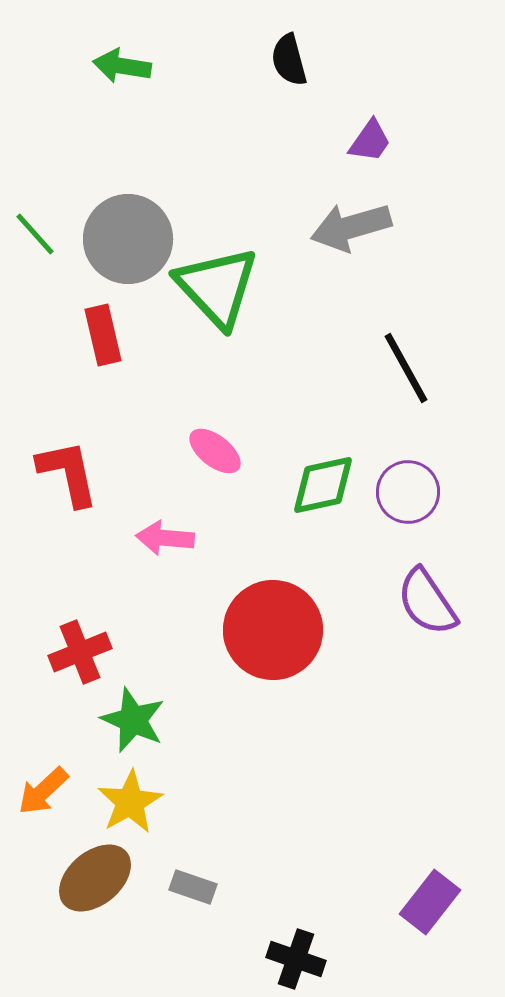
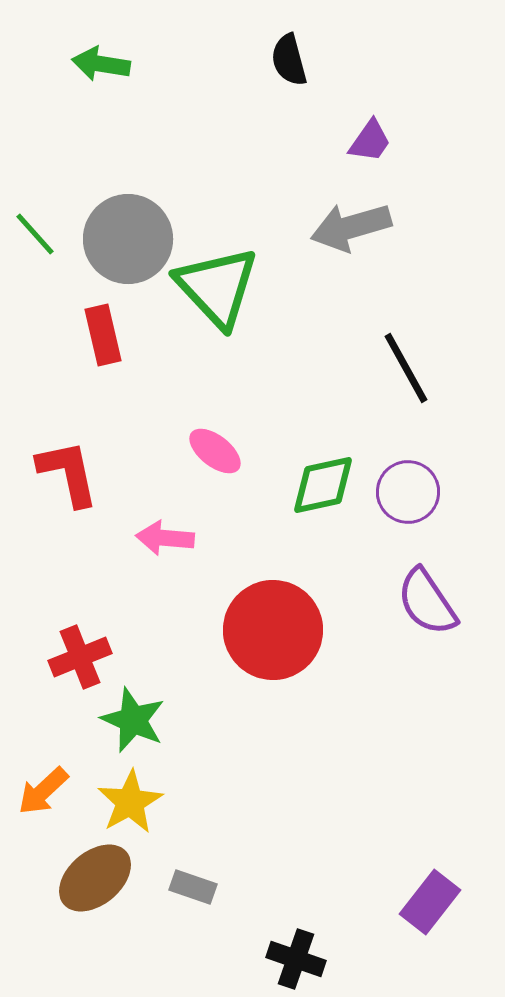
green arrow: moved 21 px left, 2 px up
red cross: moved 5 px down
